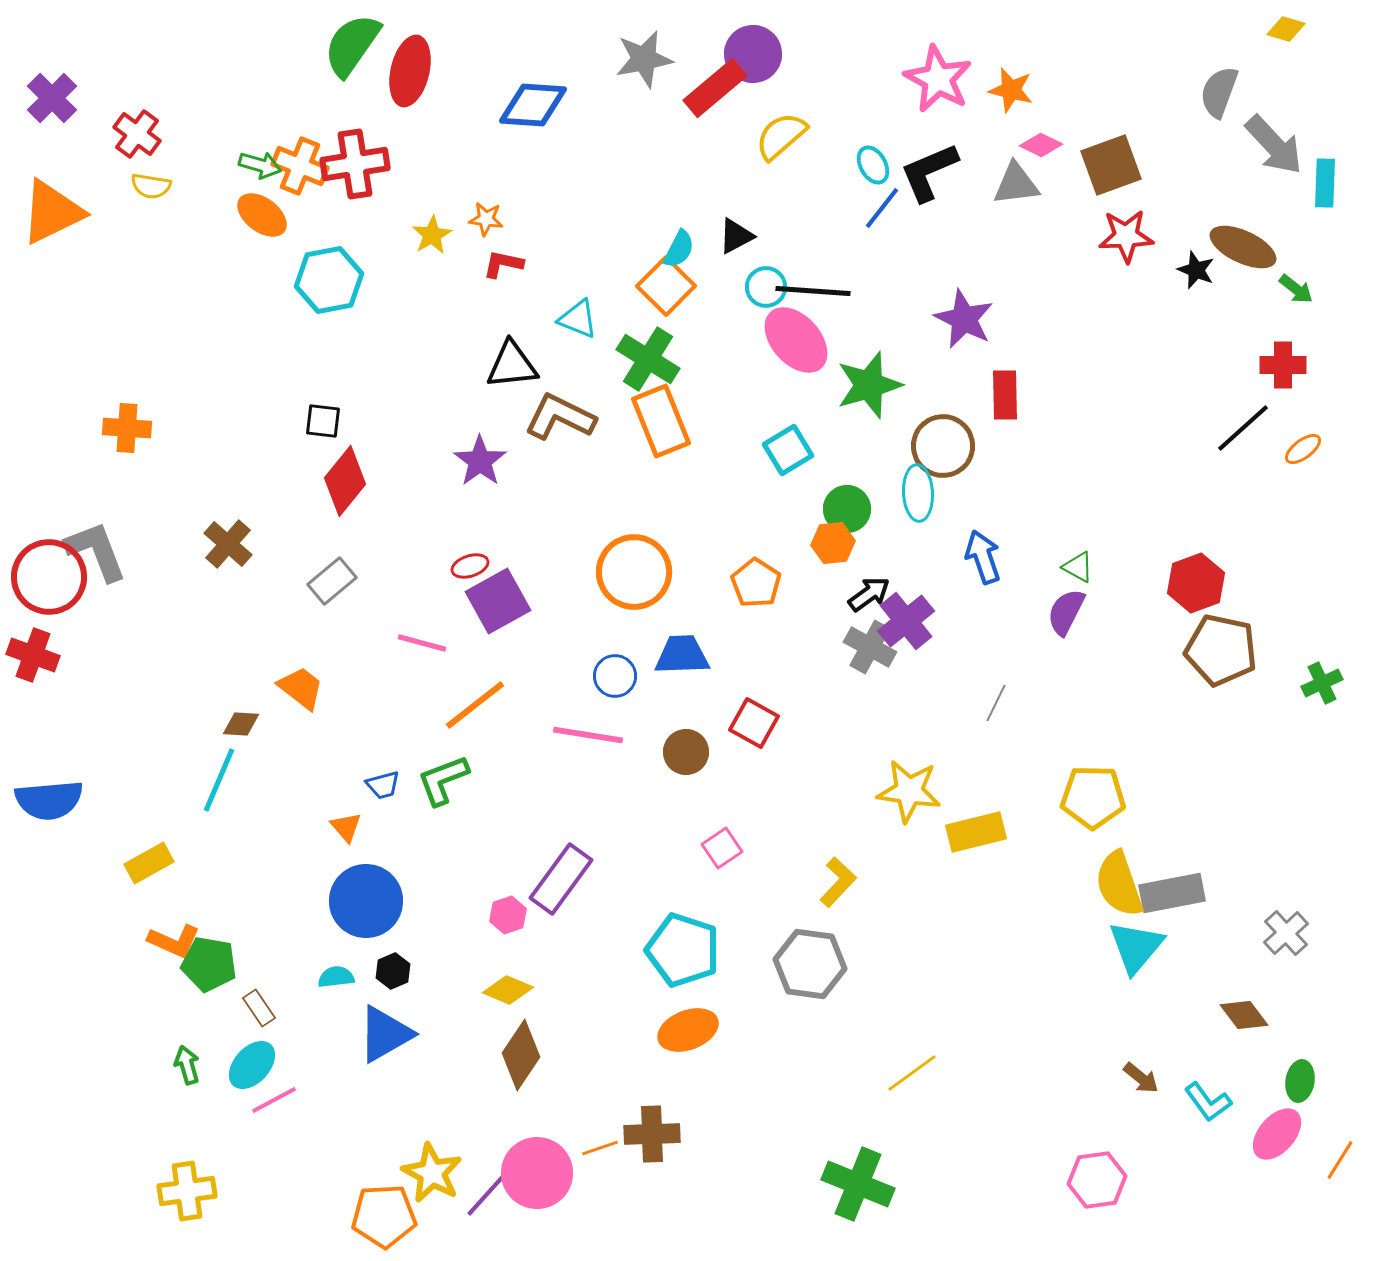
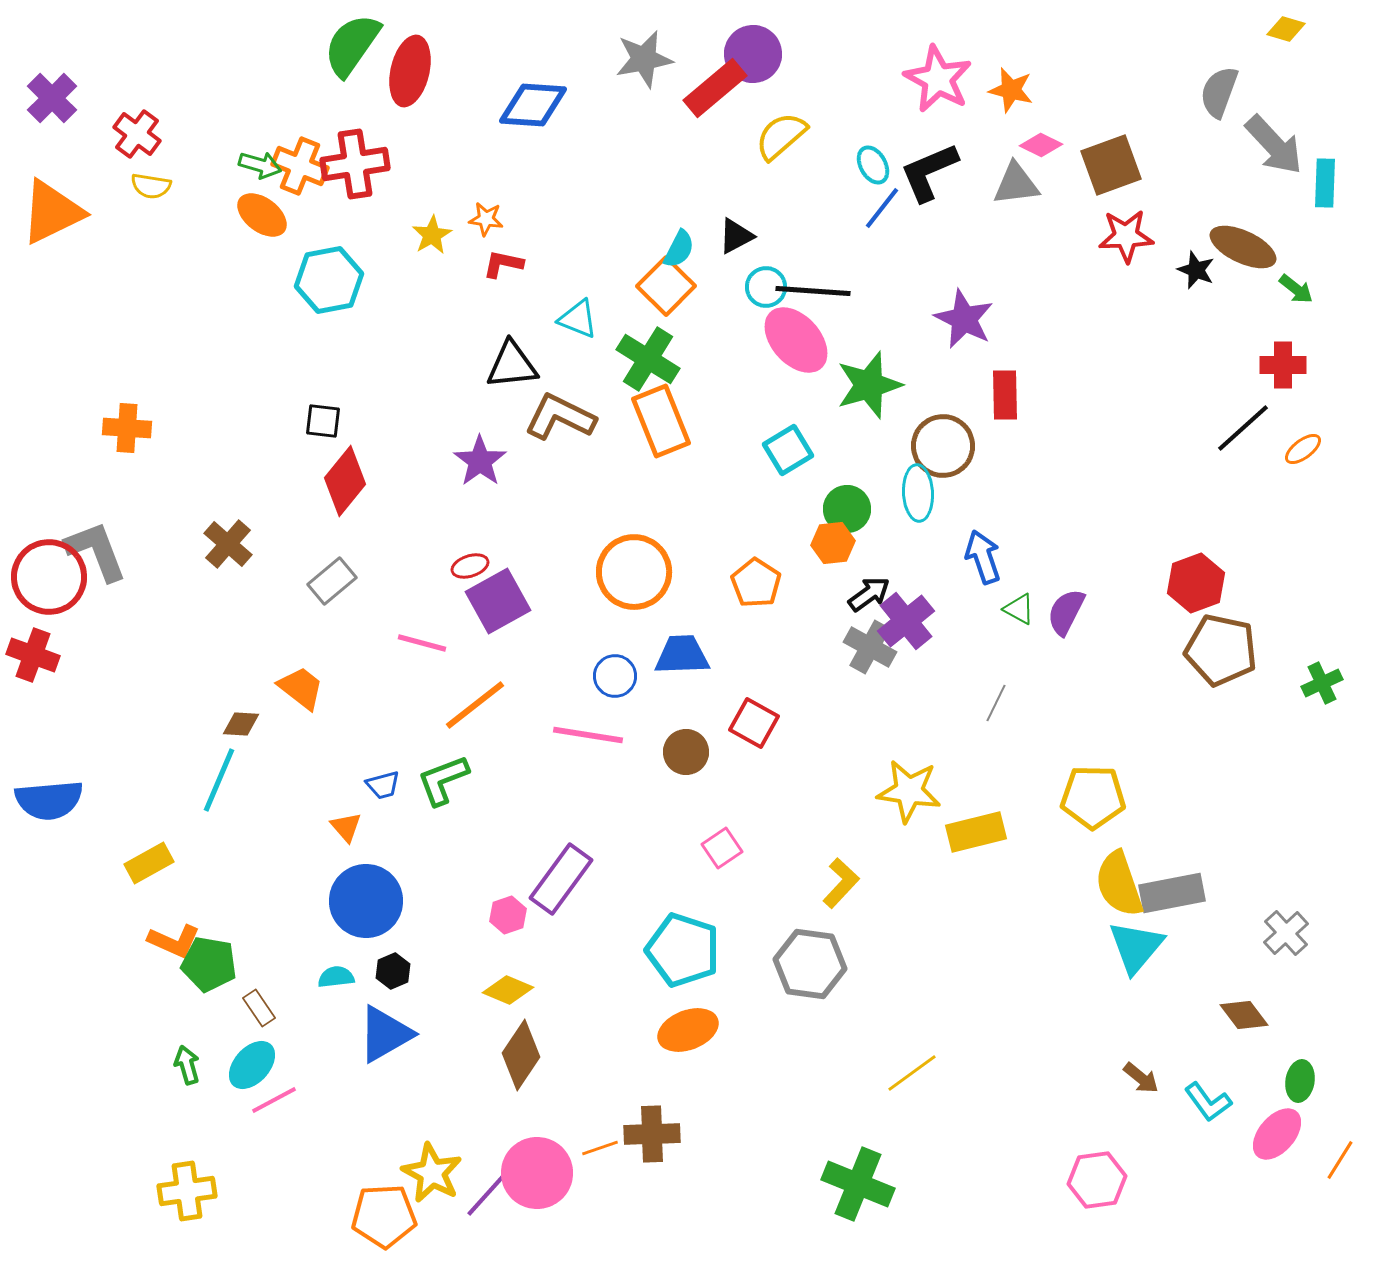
green triangle at (1078, 567): moved 59 px left, 42 px down
yellow L-shape at (838, 882): moved 3 px right, 1 px down
